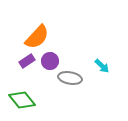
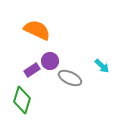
orange semicircle: moved 7 px up; rotated 108 degrees counterclockwise
purple rectangle: moved 5 px right, 9 px down
gray ellipse: rotated 15 degrees clockwise
green diamond: rotated 56 degrees clockwise
